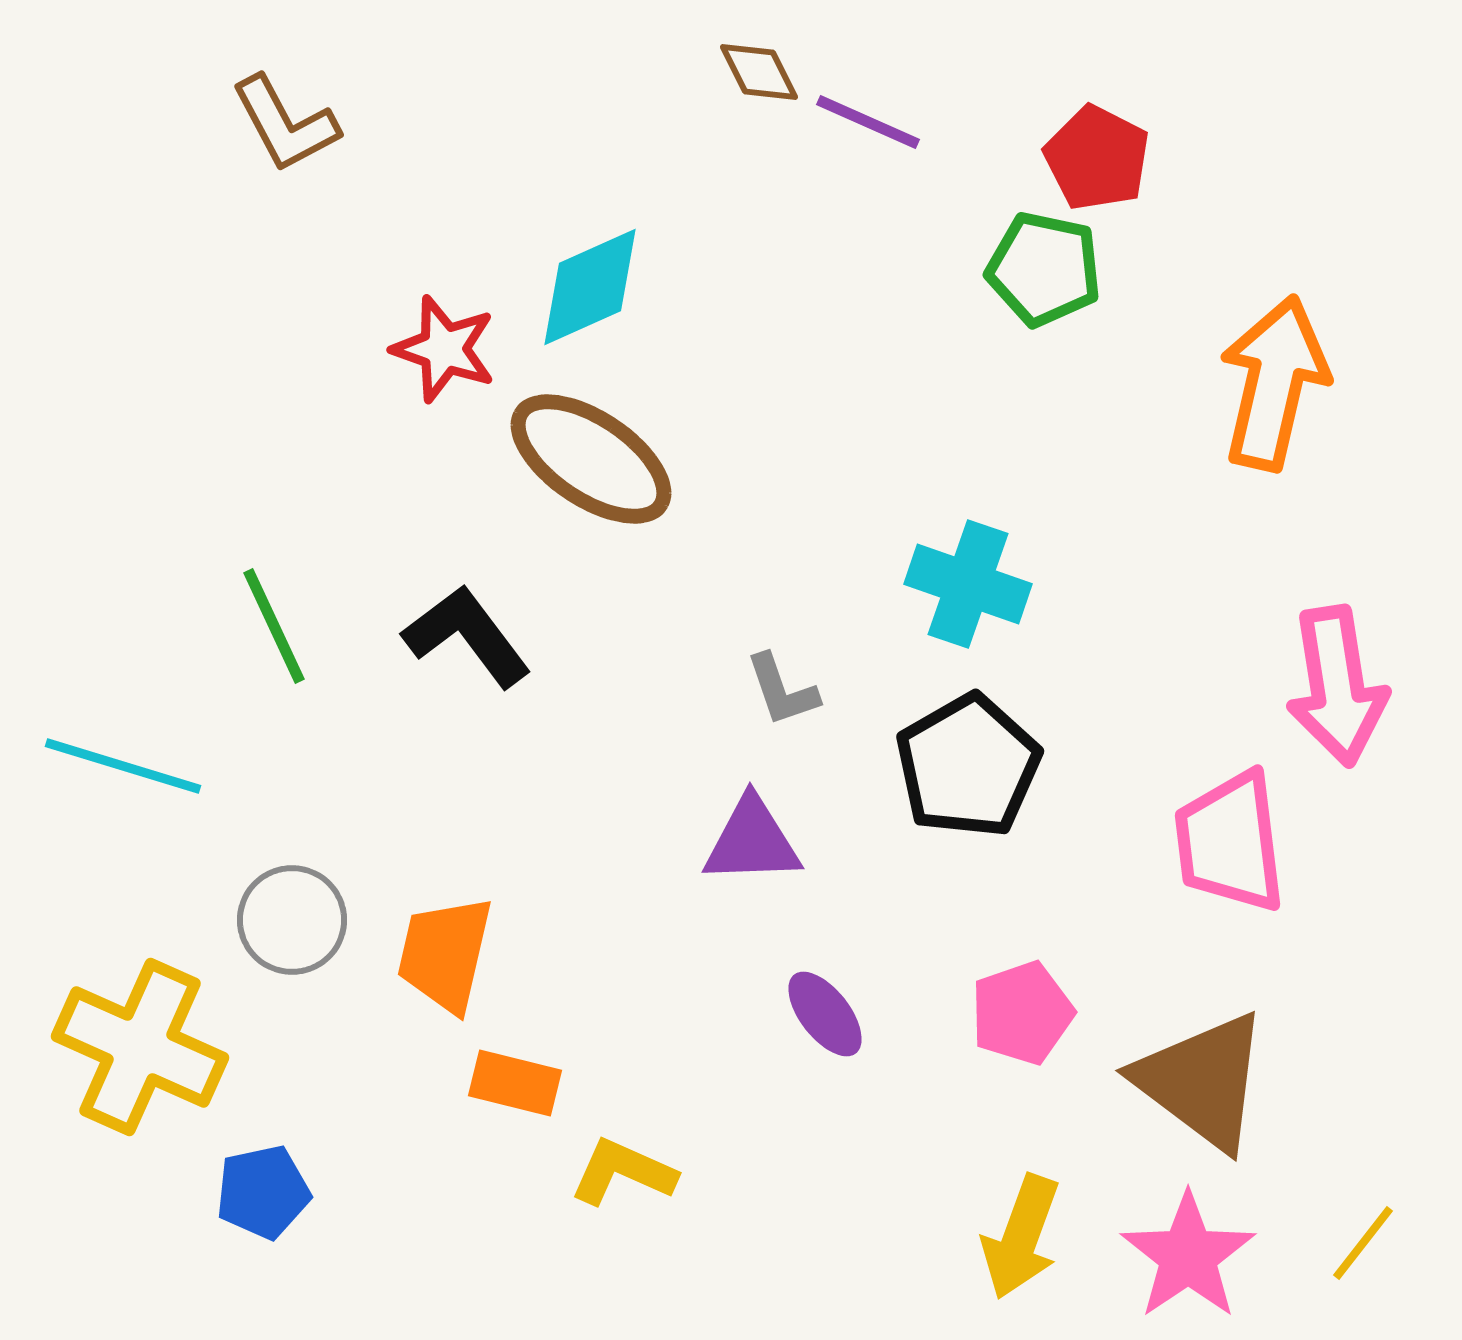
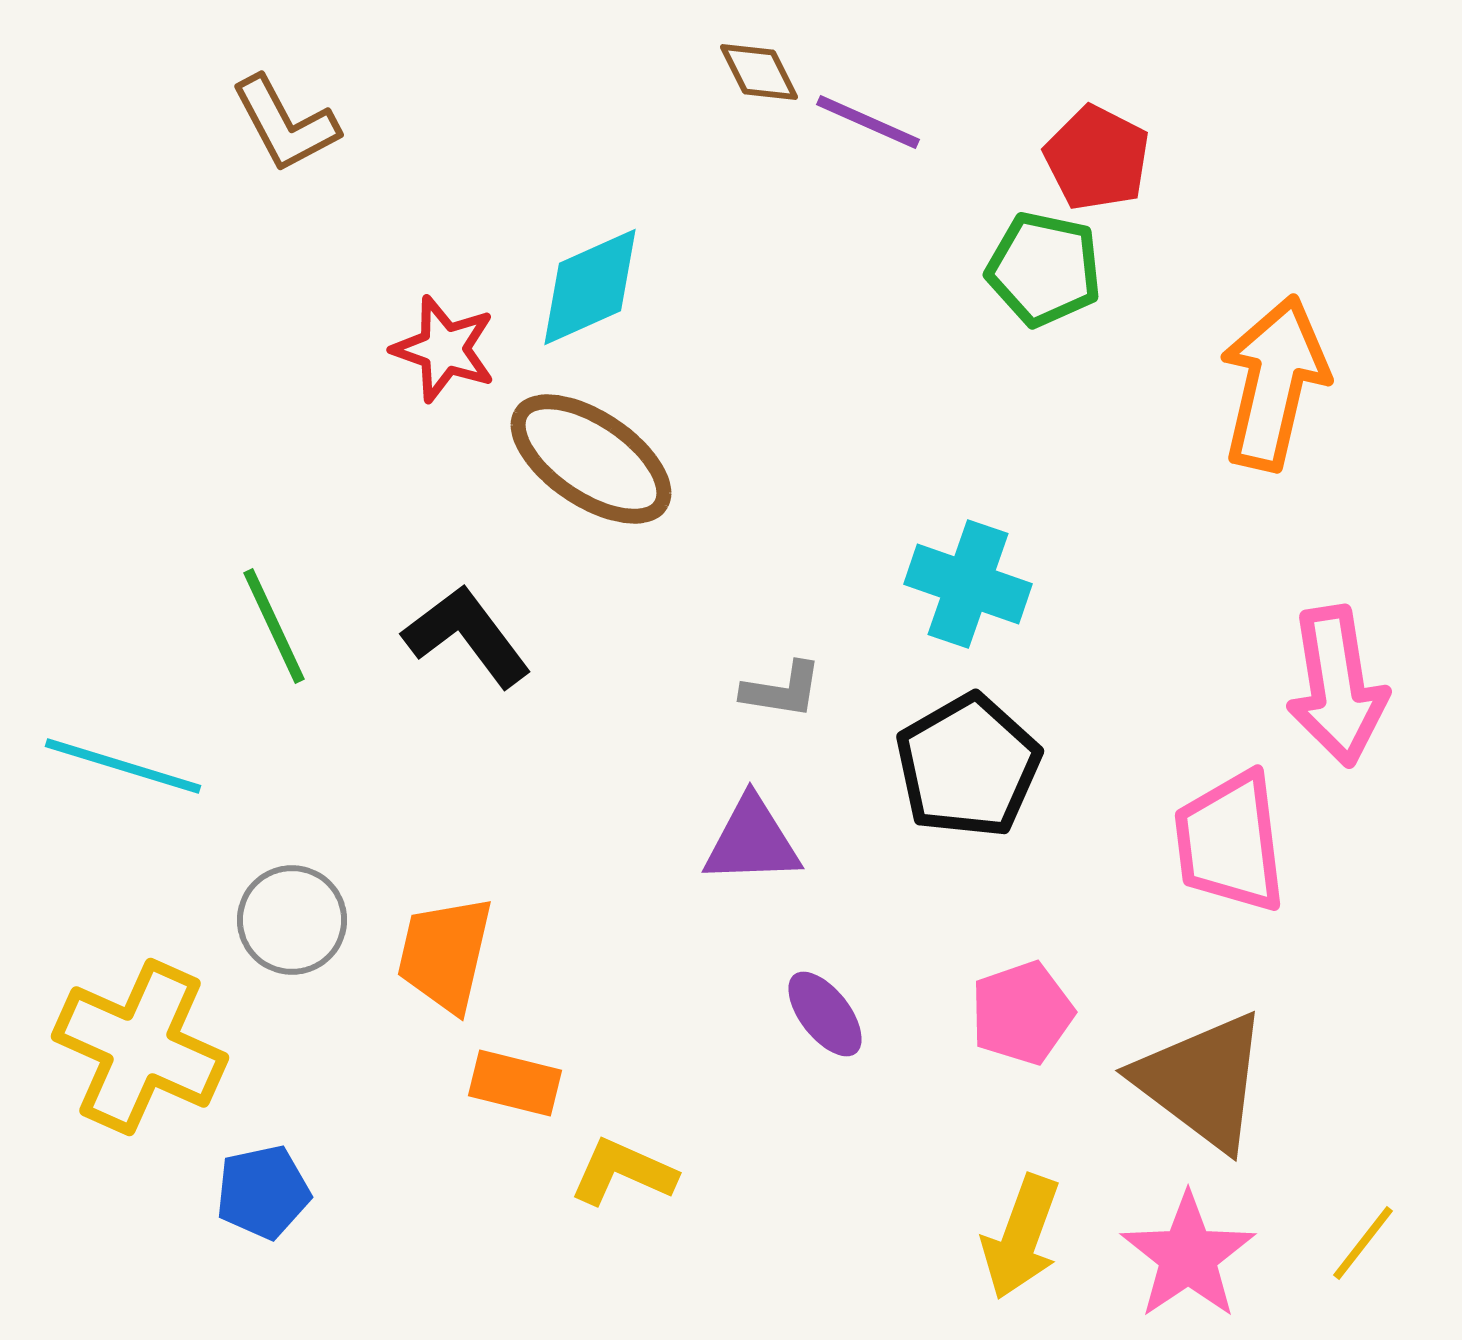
gray L-shape: rotated 62 degrees counterclockwise
